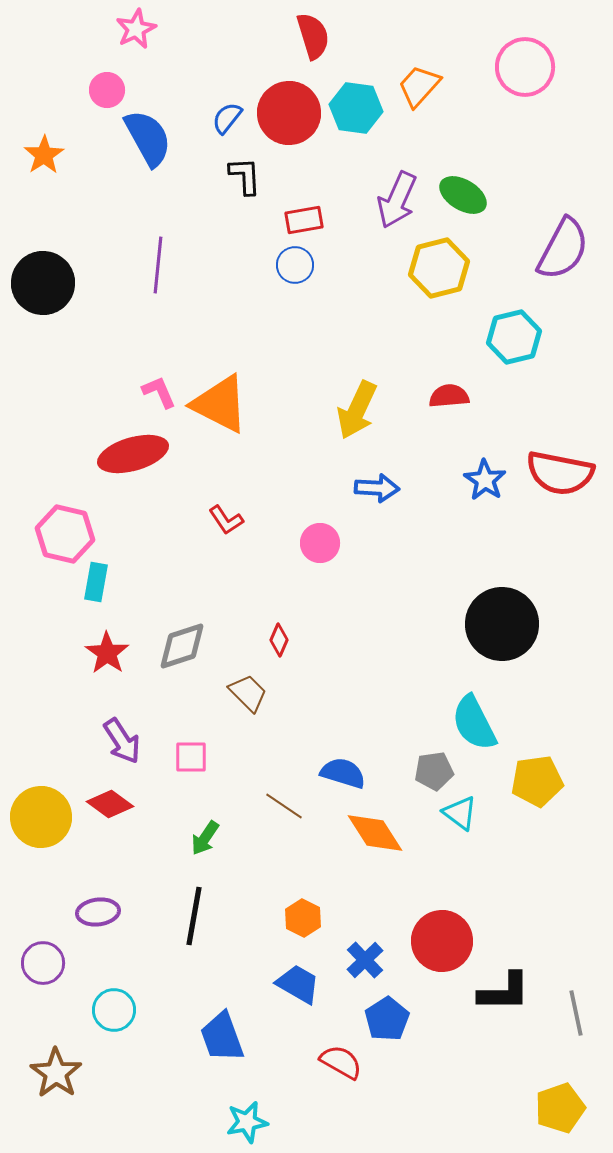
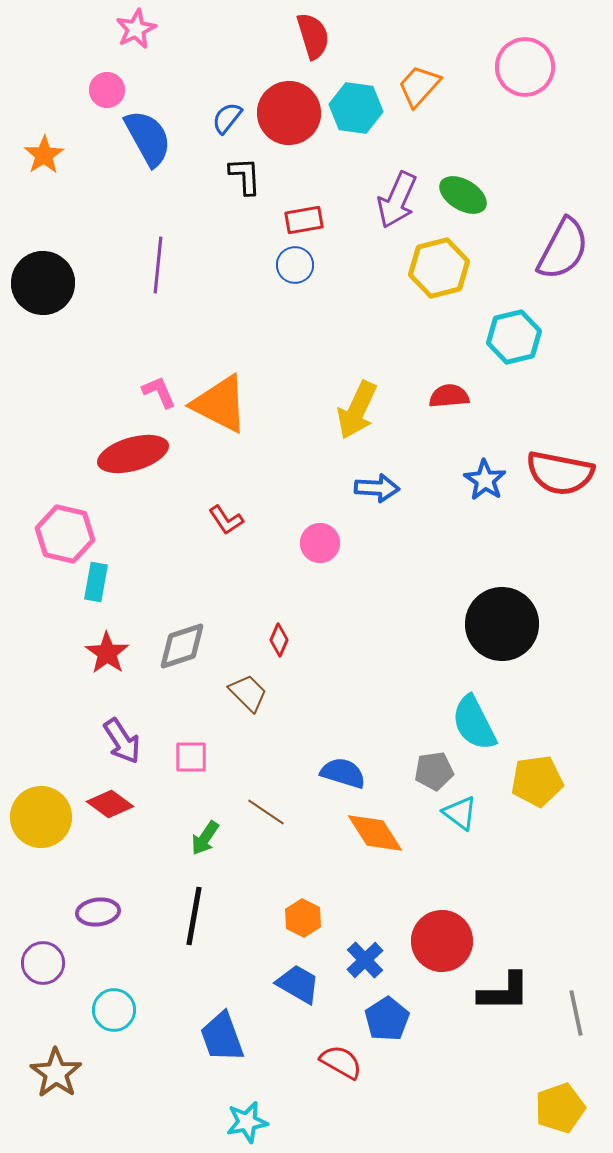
brown line at (284, 806): moved 18 px left, 6 px down
